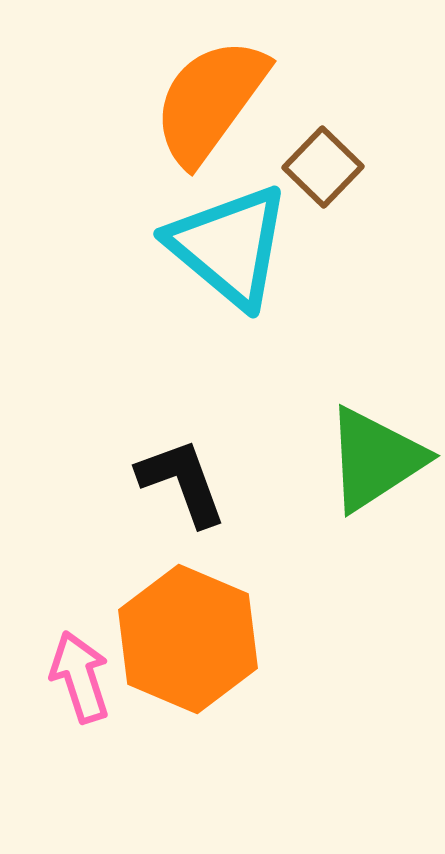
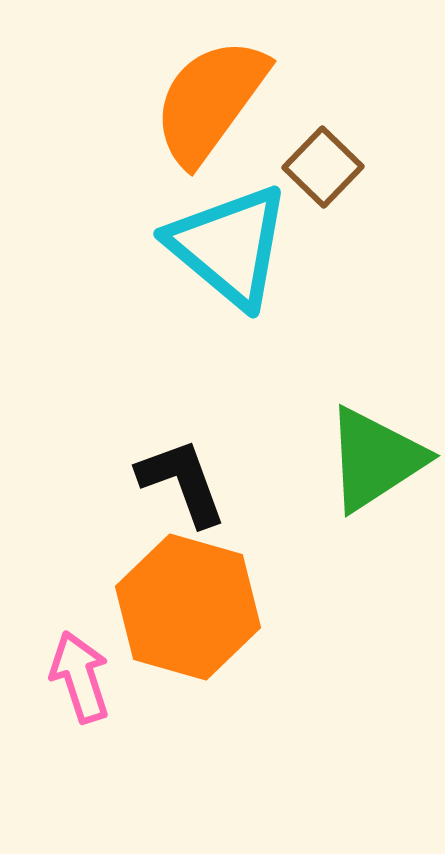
orange hexagon: moved 32 px up; rotated 7 degrees counterclockwise
